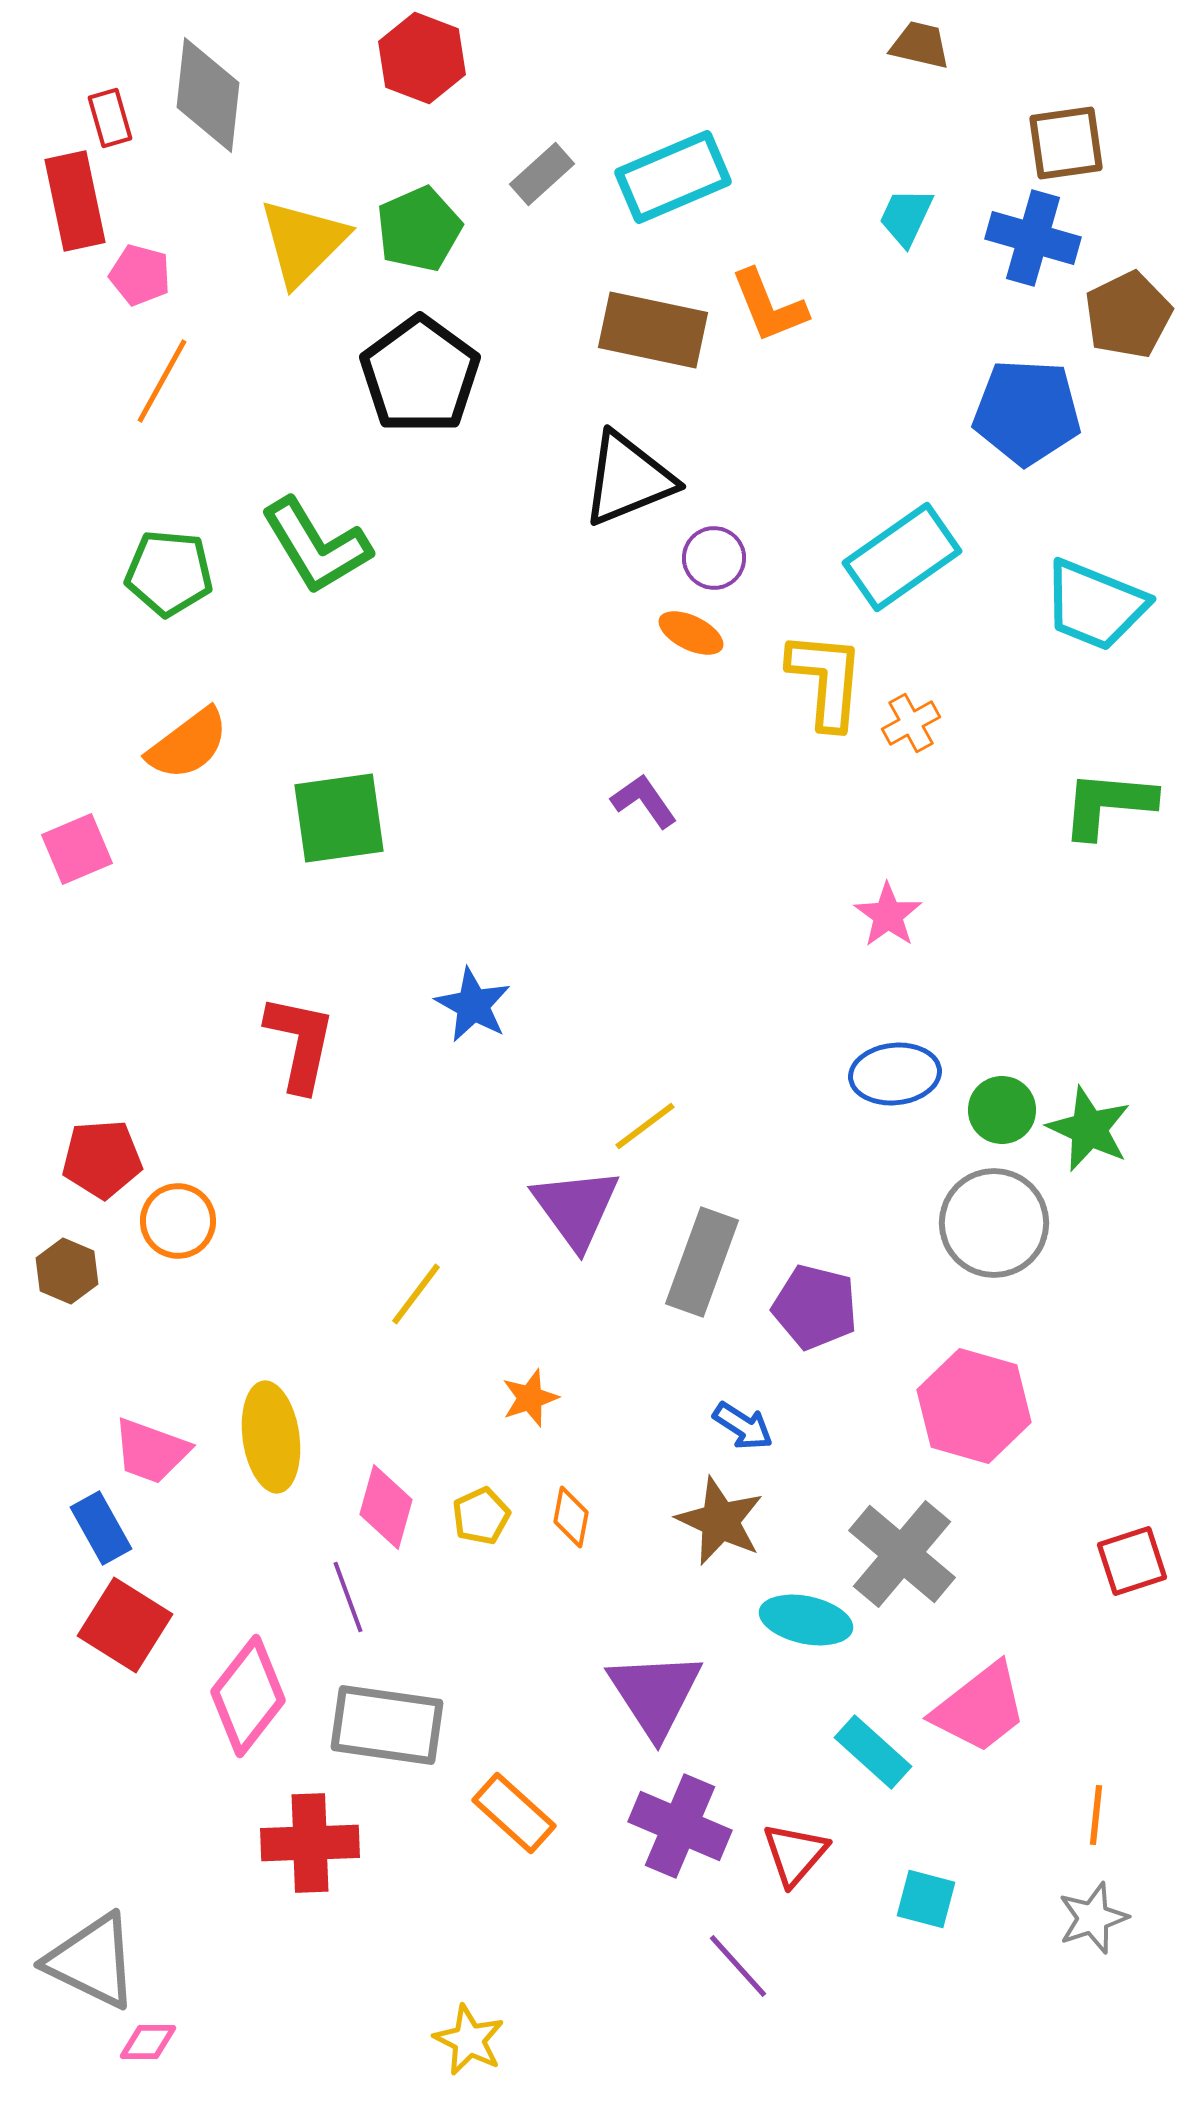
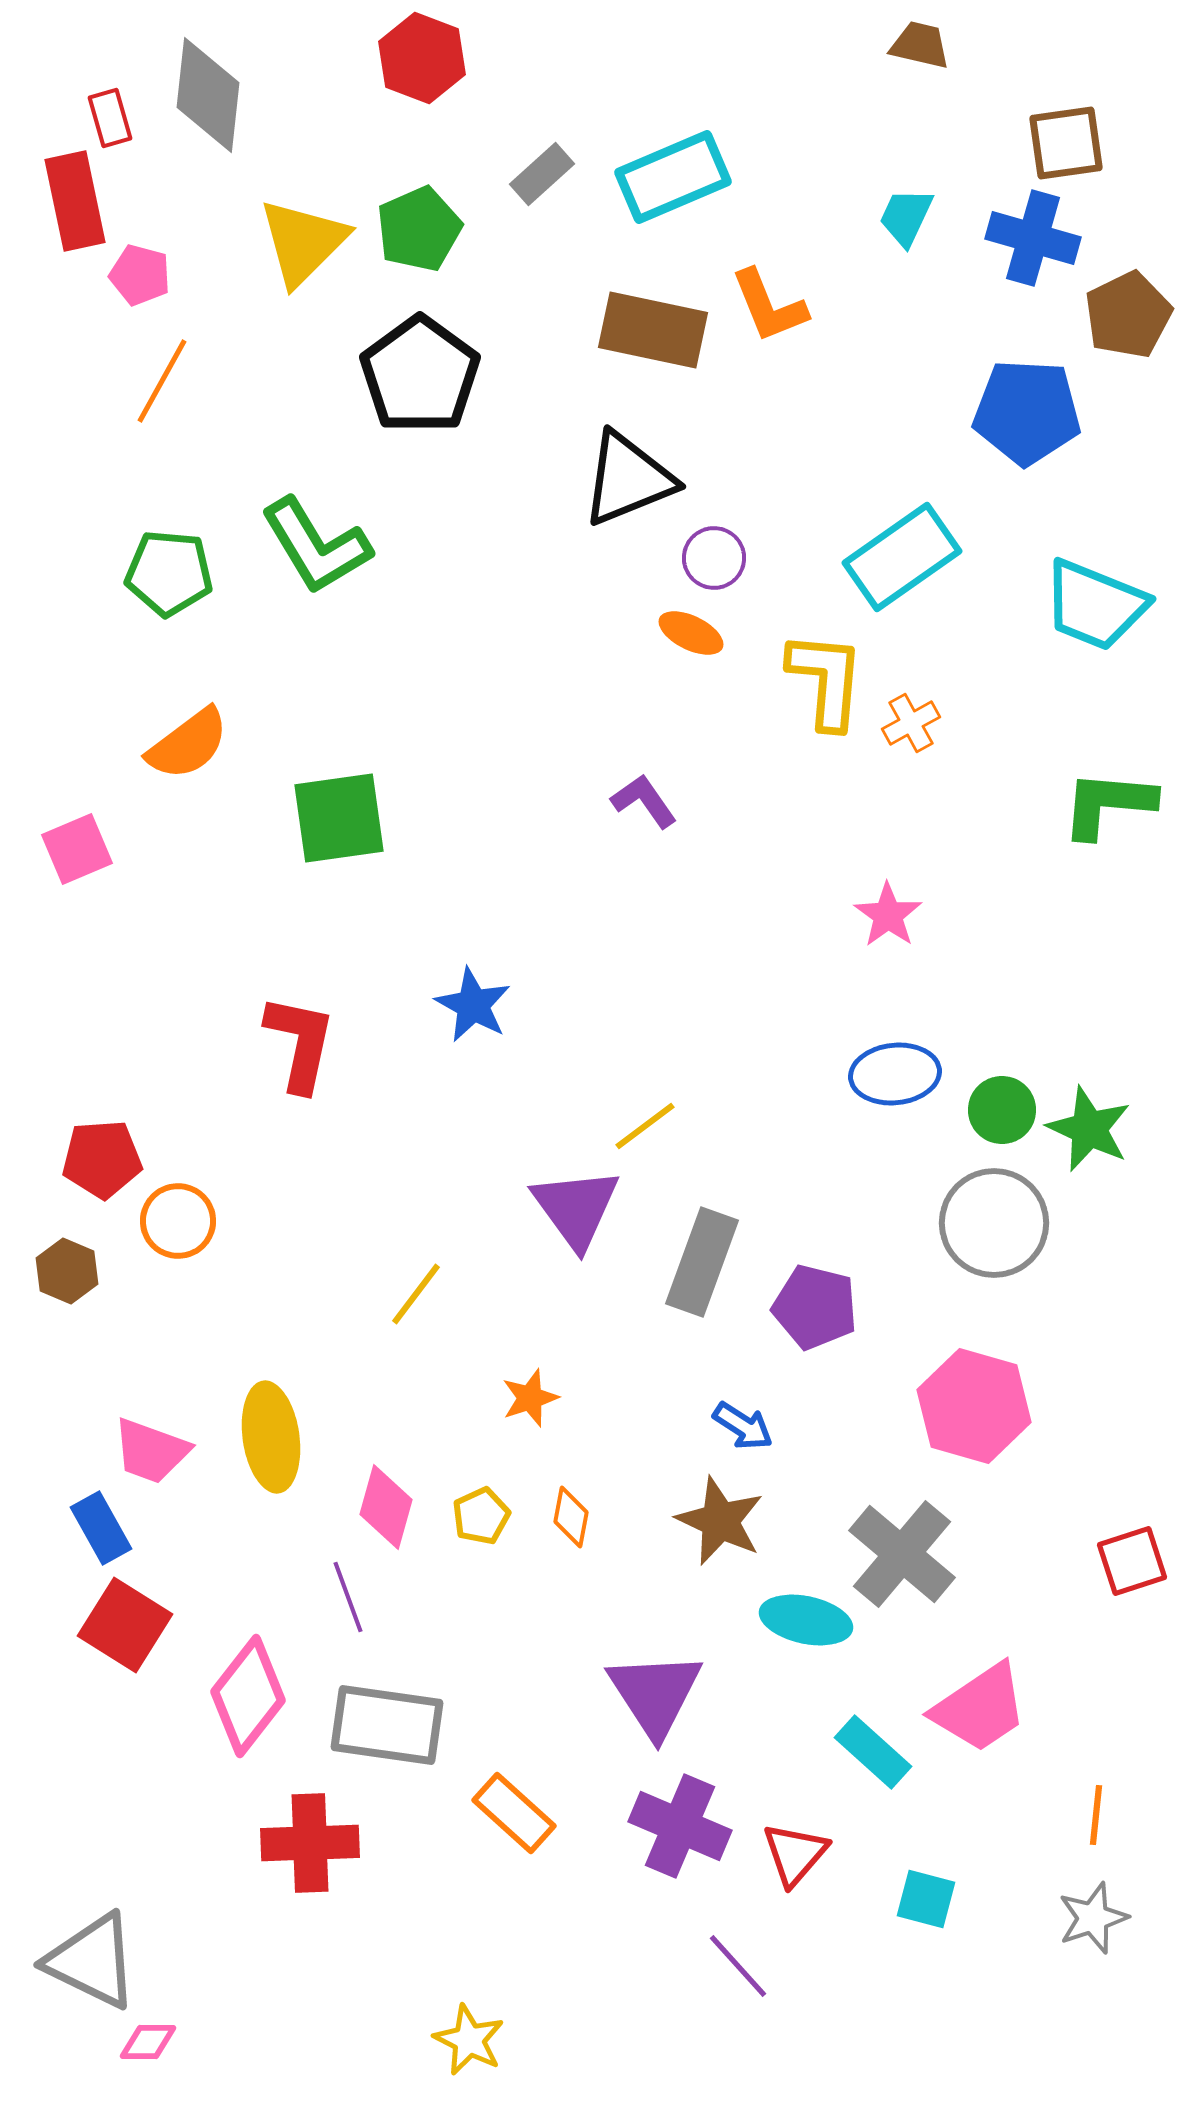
pink trapezoid at (980, 1708): rotated 4 degrees clockwise
